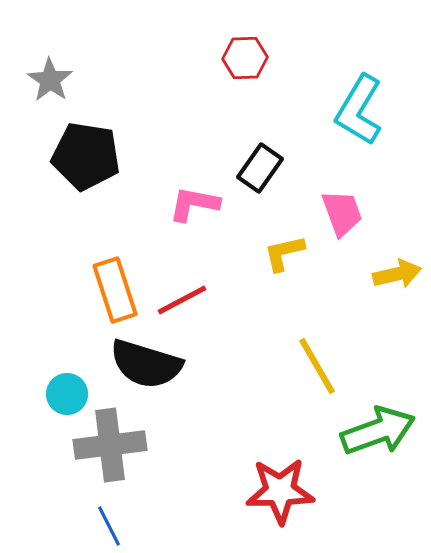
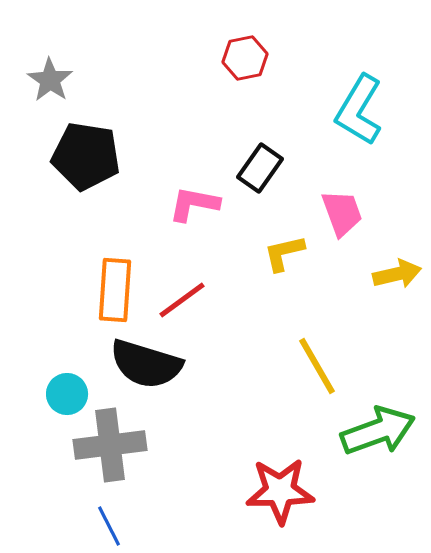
red hexagon: rotated 9 degrees counterclockwise
orange rectangle: rotated 22 degrees clockwise
red line: rotated 8 degrees counterclockwise
